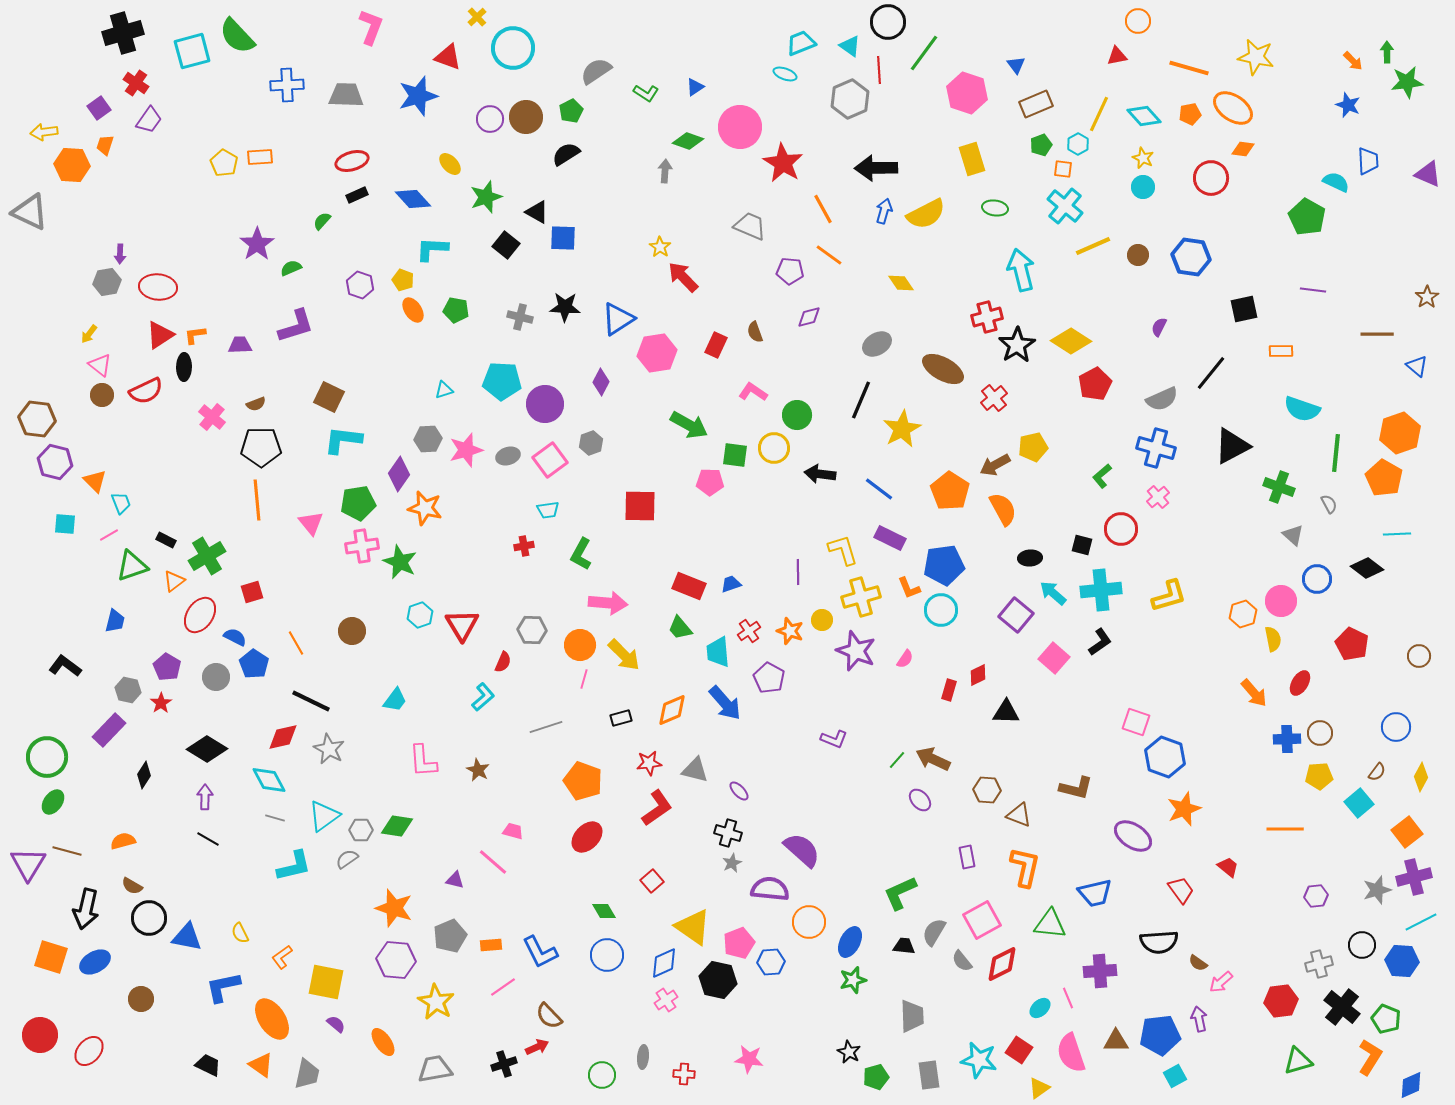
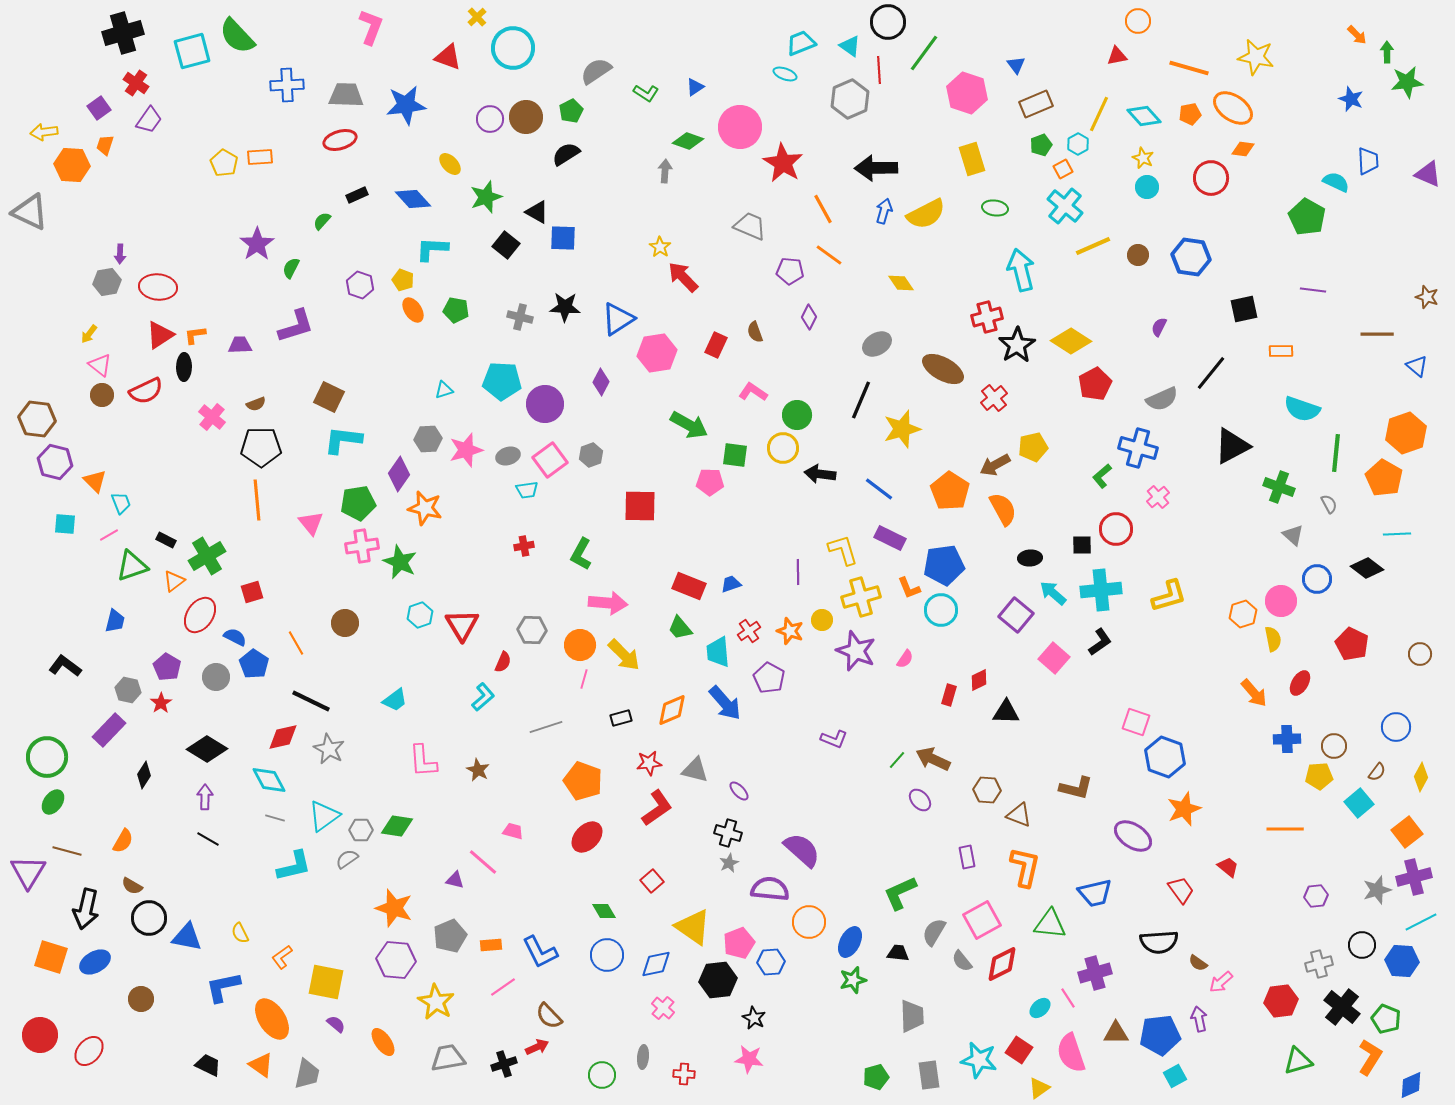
orange arrow at (1353, 61): moved 4 px right, 26 px up
blue star at (418, 96): moved 12 px left, 9 px down; rotated 9 degrees clockwise
blue star at (1348, 105): moved 3 px right, 6 px up
red ellipse at (352, 161): moved 12 px left, 21 px up
orange square at (1063, 169): rotated 36 degrees counterclockwise
cyan circle at (1143, 187): moved 4 px right
green semicircle at (291, 268): rotated 40 degrees counterclockwise
brown star at (1427, 297): rotated 20 degrees counterclockwise
purple diamond at (809, 317): rotated 50 degrees counterclockwise
yellow star at (902, 429): rotated 12 degrees clockwise
orange hexagon at (1400, 433): moved 6 px right
gray hexagon at (591, 443): moved 12 px down
yellow circle at (774, 448): moved 9 px right
blue cross at (1156, 448): moved 18 px left
cyan trapezoid at (548, 510): moved 21 px left, 20 px up
red circle at (1121, 529): moved 5 px left
black square at (1082, 545): rotated 15 degrees counterclockwise
brown circle at (352, 631): moved 7 px left, 8 px up
brown circle at (1419, 656): moved 1 px right, 2 px up
red diamond at (978, 675): moved 1 px right, 5 px down
red rectangle at (949, 690): moved 5 px down
cyan trapezoid at (395, 700): rotated 16 degrees clockwise
brown circle at (1320, 733): moved 14 px right, 13 px down
orange semicircle at (123, 841): rotated 135 degrees clockwise
pink line at (493, 862): moved 10 px left
gray star at (732, 863): moved 3 px left
purple triangle at (28, 864): moved 8 px down
black trapezoid at (904, 946): moved 6 px left, 7 px down
blue diamond at (664, 963): moved 8 px left, 1 px down; rotated 12 degrees clockwise
purple cross at (1100, 971): moved 5 px left, 2 px down; rotated 12 degrees counterclockwise
black hexagon at (718, 980): rotated 18 degrees counterclockwise
pink line at (1068, 998): rotated 10 degrees counterclockwise
pink cross at (666, 1000): moved 3 px left, 8 px down; rotated 15 degrees counterclockwise
brown triangle at (1116, 1041): moved 8 px up
black star at (849, 1052): moved 95 px left, 34 px up
gray trapezoid at (435, 1069): moved 13 px right, 11 px up
